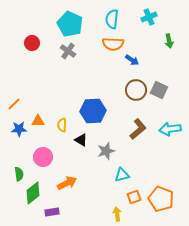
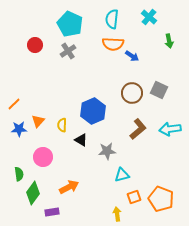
cyan cross: rotated 28 degrees counterclockwise
red circle: moved 3 px right, 2 px down
gray cross: rotated 21 degrees clockwise
blue arrow: moved 4 px up
brown circle: moved 4 px left, 3 px down
blue hexagon: rotated 20 degrees counterclockwise
orange triangle: rotated 48 degrees counterclockwise
gray star: moved 1 px right; rotated 12 degrees clockwise
orange arrow: moved 2 px right, 4 px down
green diamond: rotated 15 degrees counterclockwise
